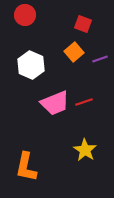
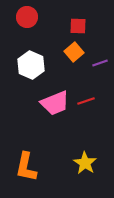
red circle: moved 2 px right, 2 px down
red square: moved 5 px left, 2 px down; rotated 18 degrees counterclockwise
purple line: moved 4 px down
red line: moved 2 px right, 1 px up
yellow star: moved 13 px down
